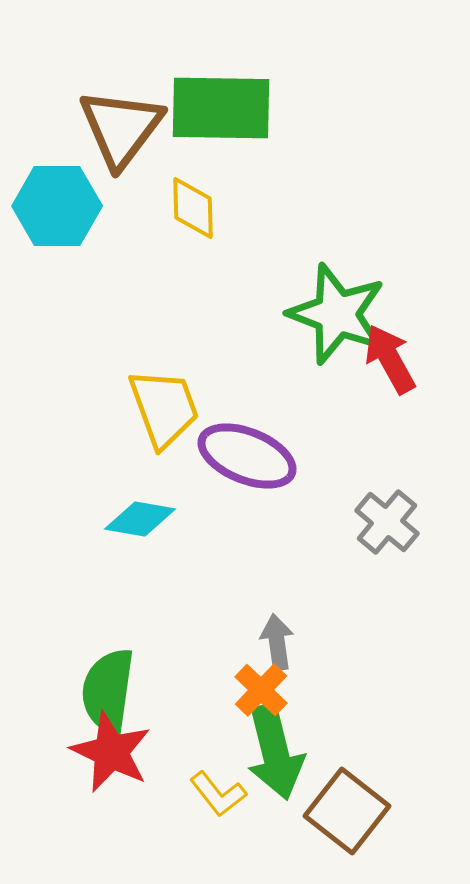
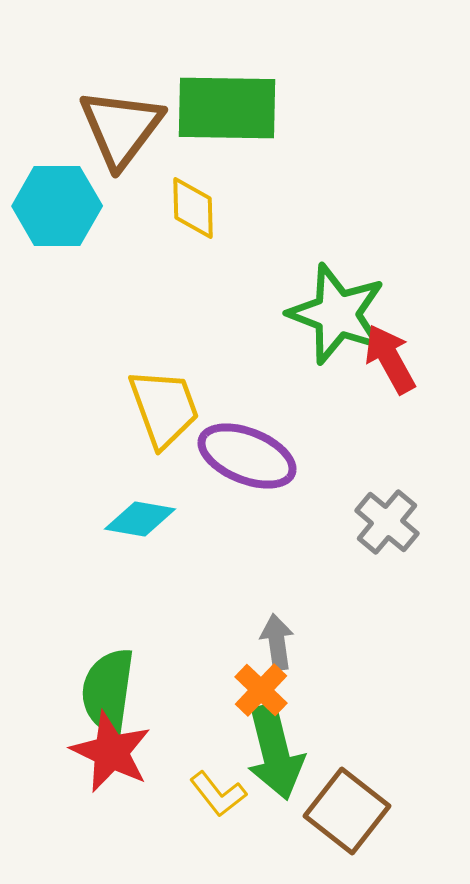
green rectangle: moved 6 px right
